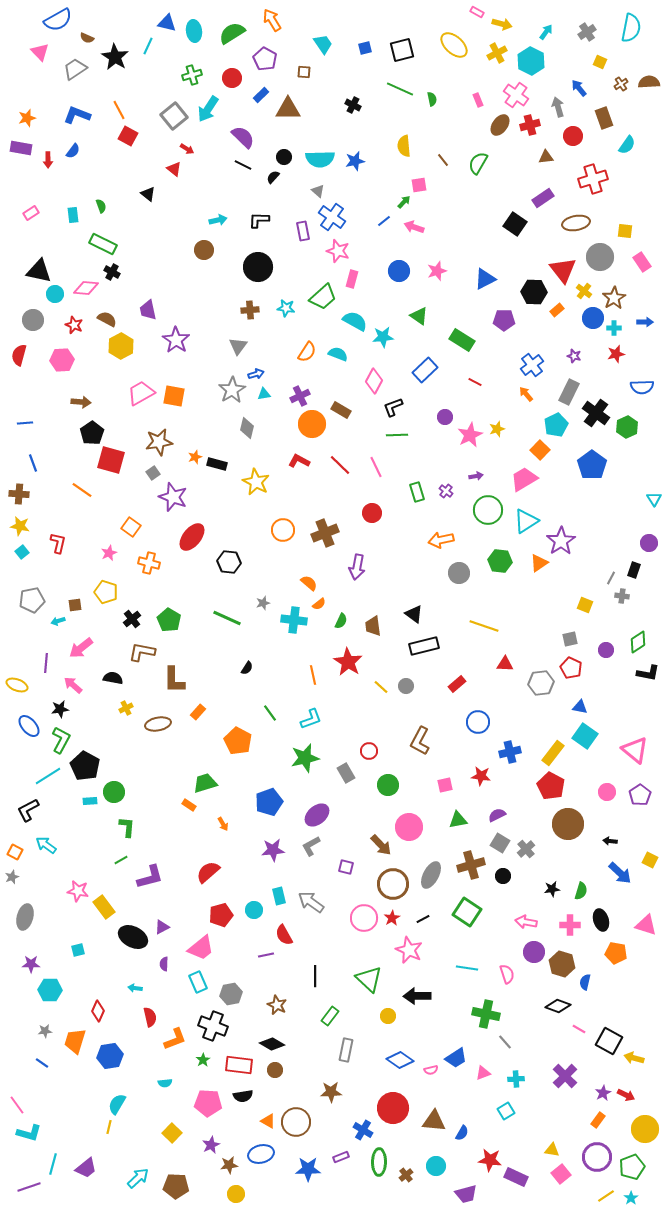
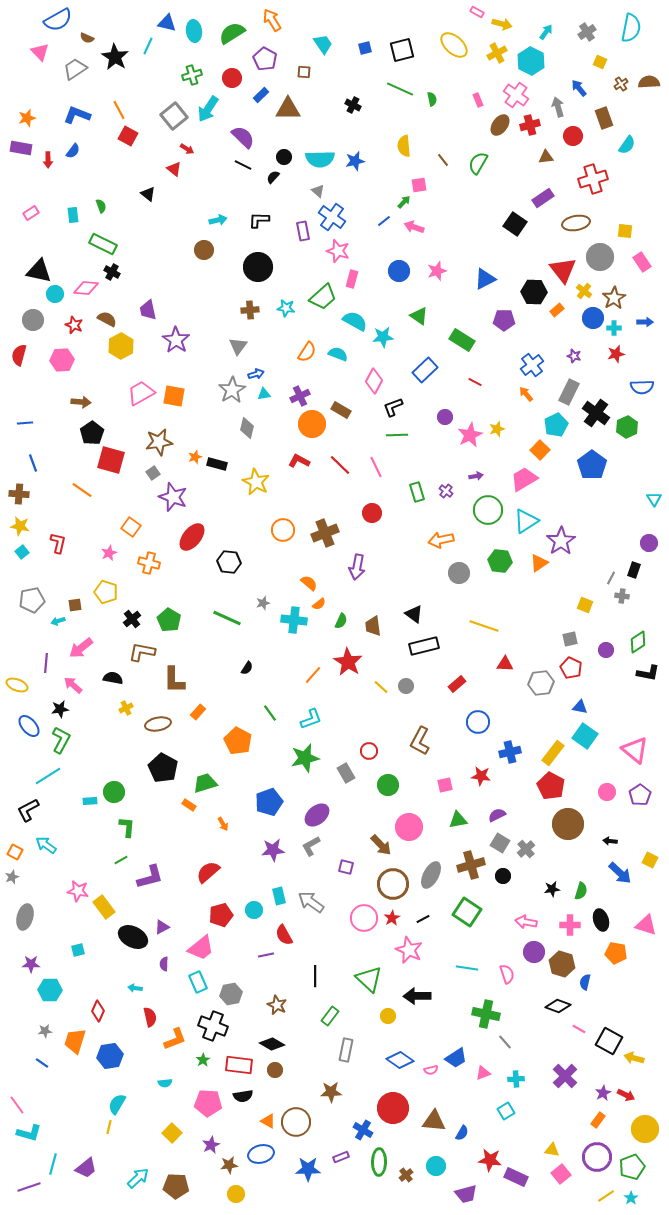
orange line at (313, 675): rotated 54 degrees clockwise
black pentagon at (85, 766): moved 78 px right, 2 px down
